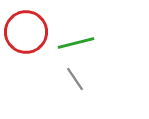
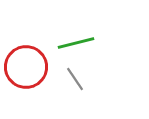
red circle: moved 35 px down
